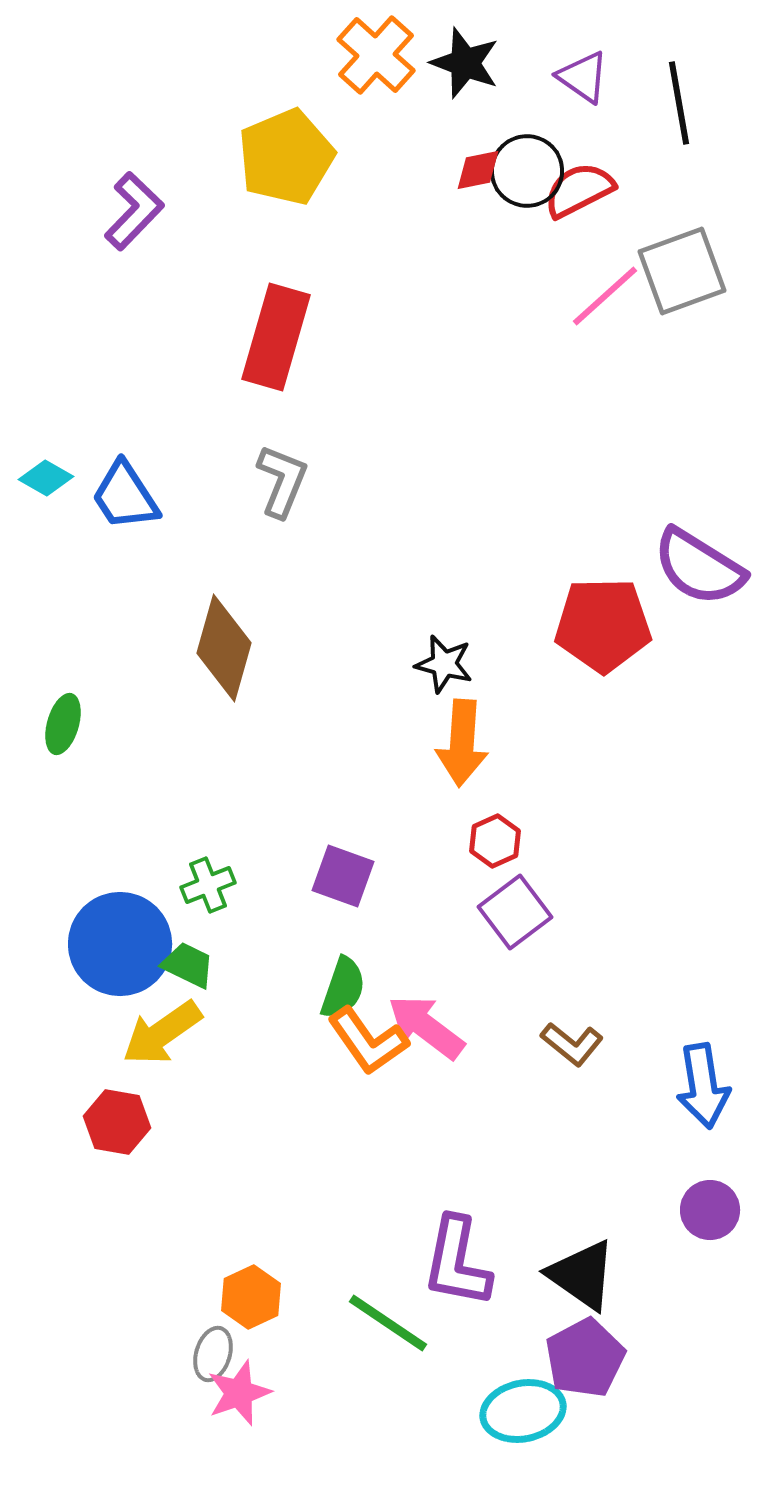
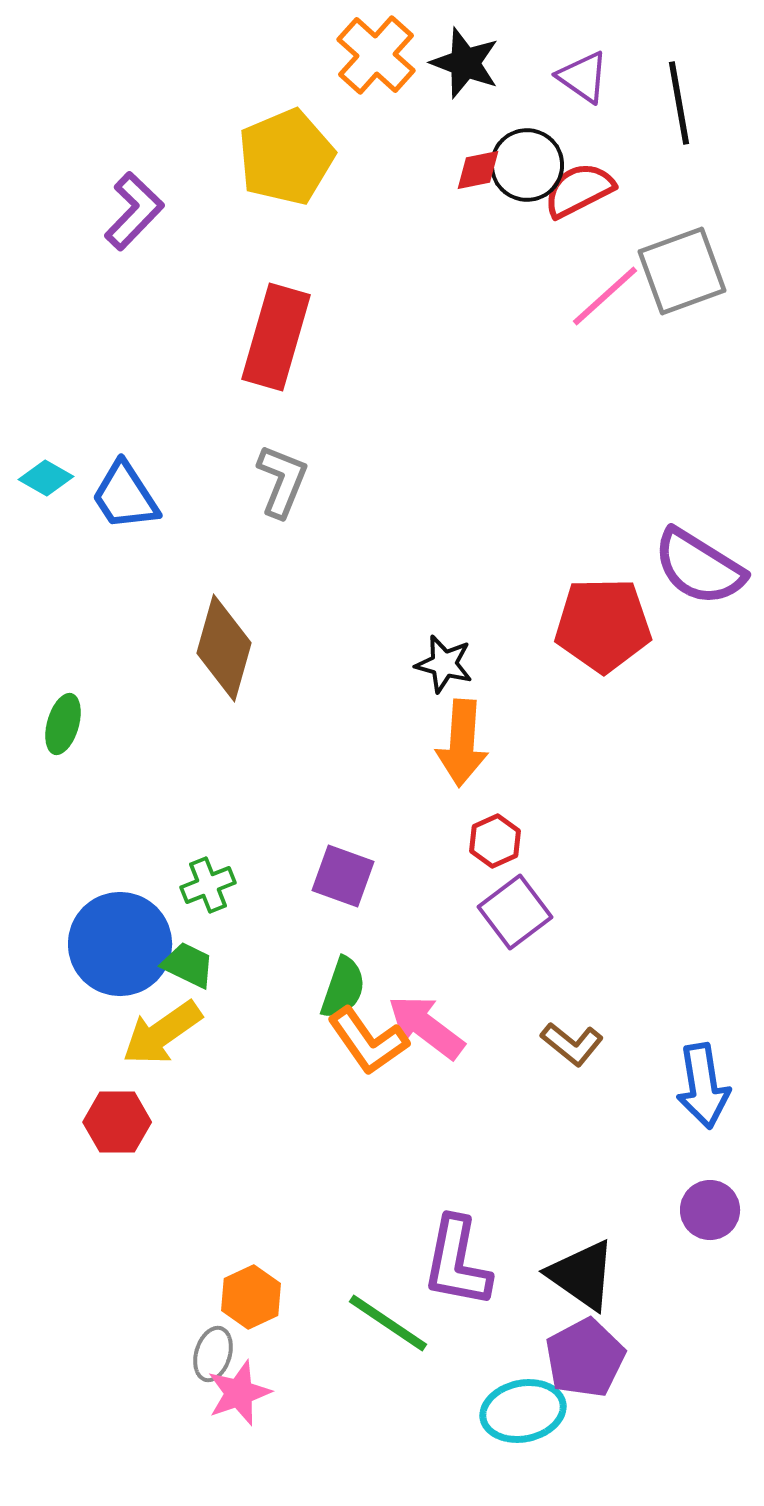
black circle at (527, 171): moved 6 px up
red hexagon at (117, 1122): rotated 10 degrees counterclockwise
